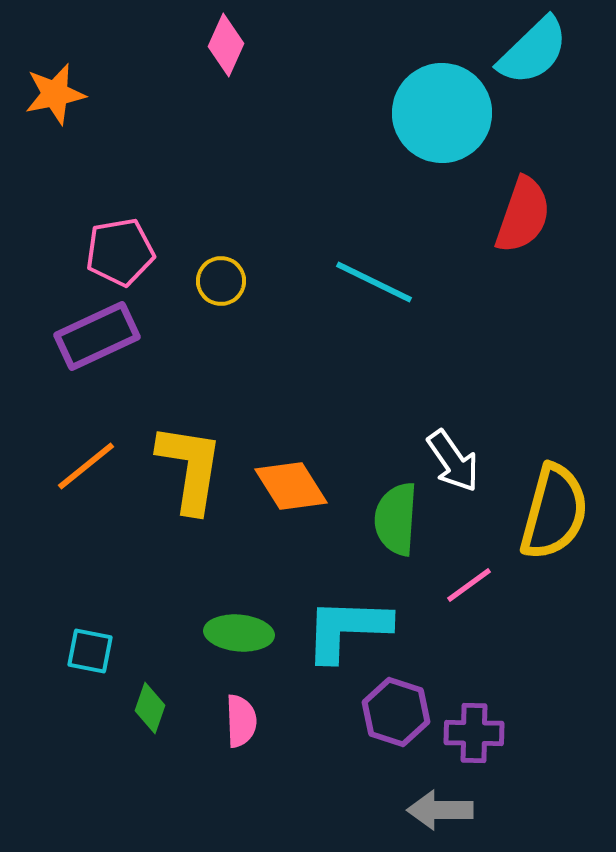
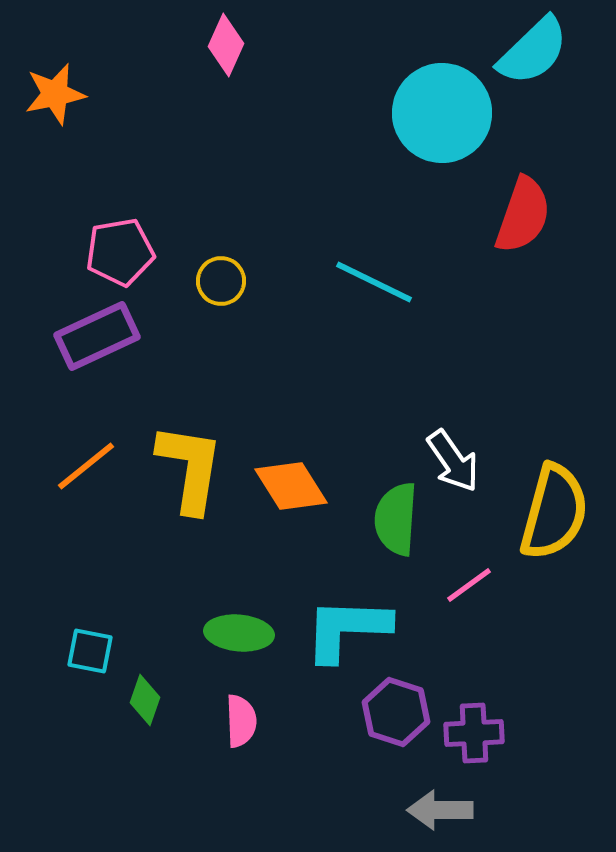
green diamond: moved 5 px left, 8 px up
purple cross: rotated 4 degrees counterclockwise
